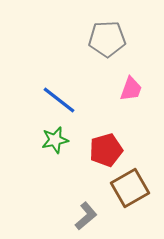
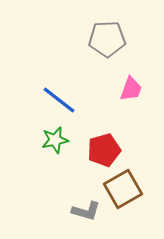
red pentagon: moved 2 px left
brown square: moved 7 px left, 1 px down
gray L-shape: moved 5 px up; rotated 56 degrees clockwise
